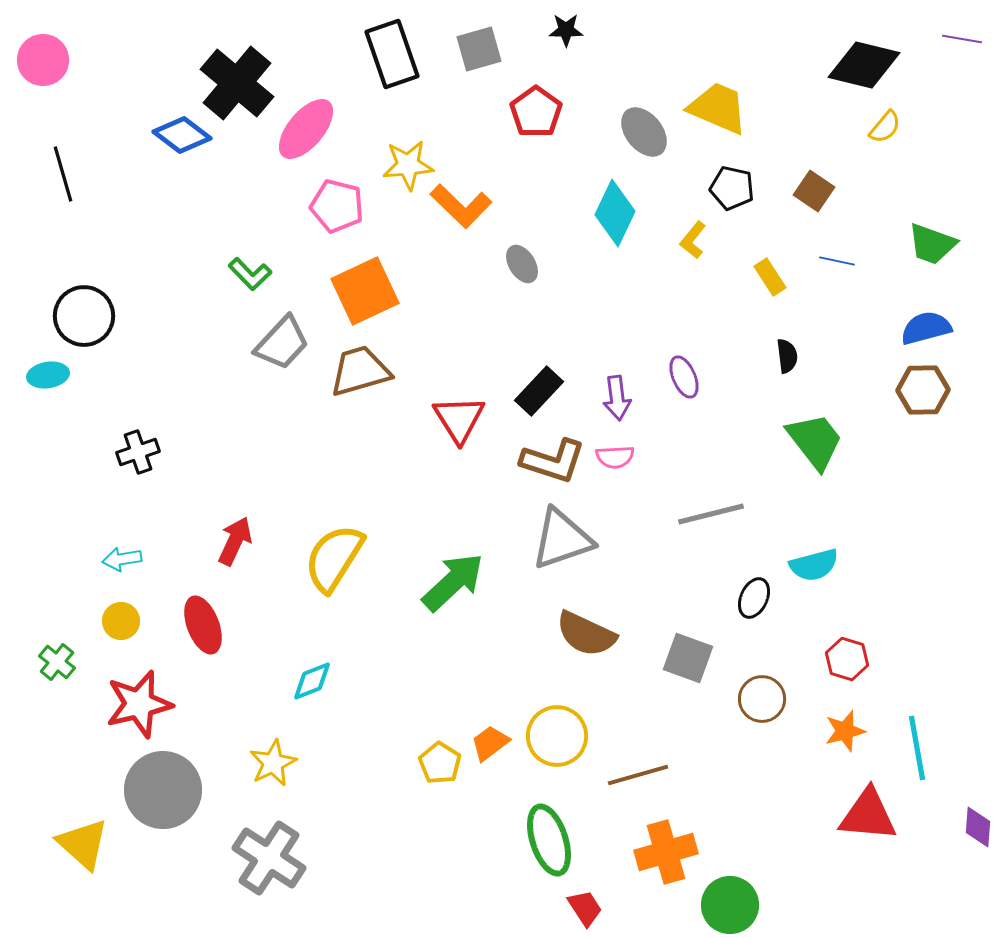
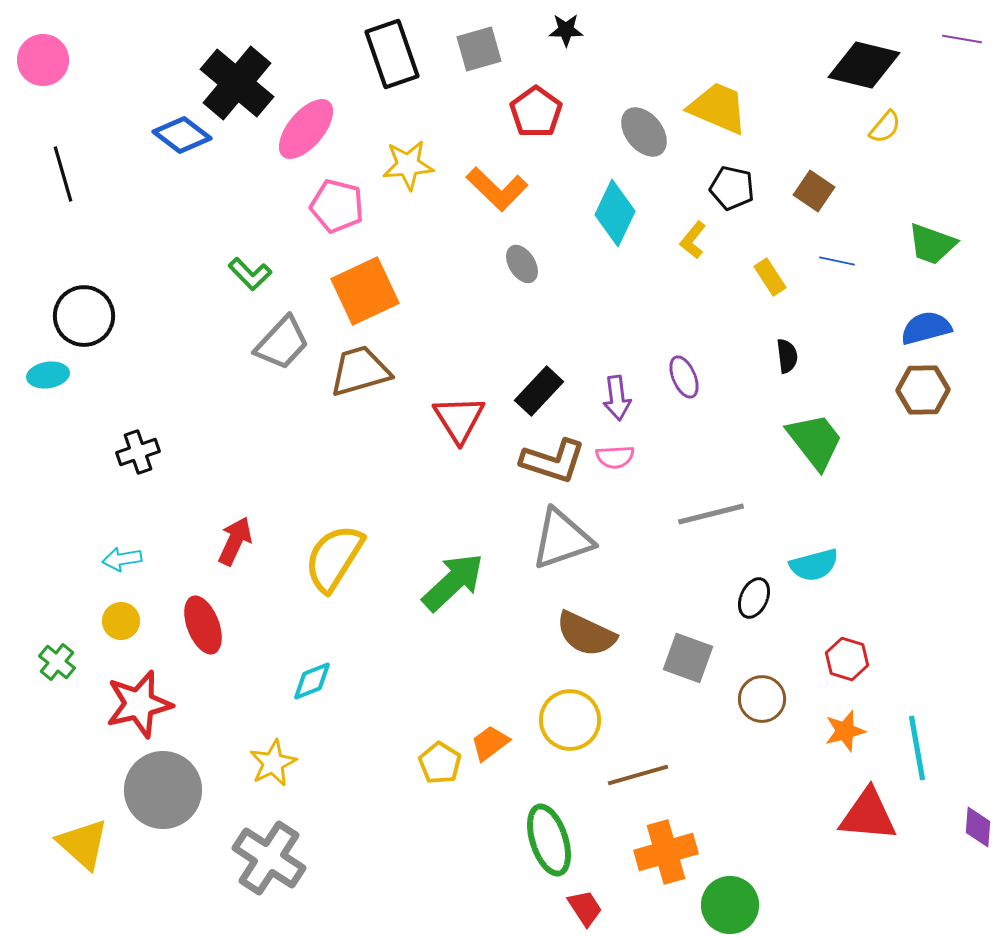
orange L-shape at (461, 206): moved 36 px right, 17 px up
yellow circle at (557, 736): moved 13 px right, 16 px up
